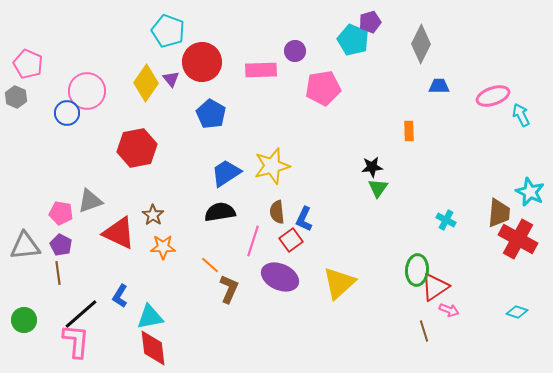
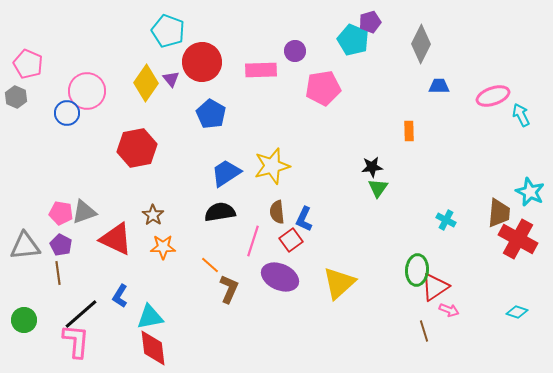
gray triangle at (90, 201): moved 6 px left, 11 px down
red triangle at (119, 233): moved 3 px left, 6 px down
